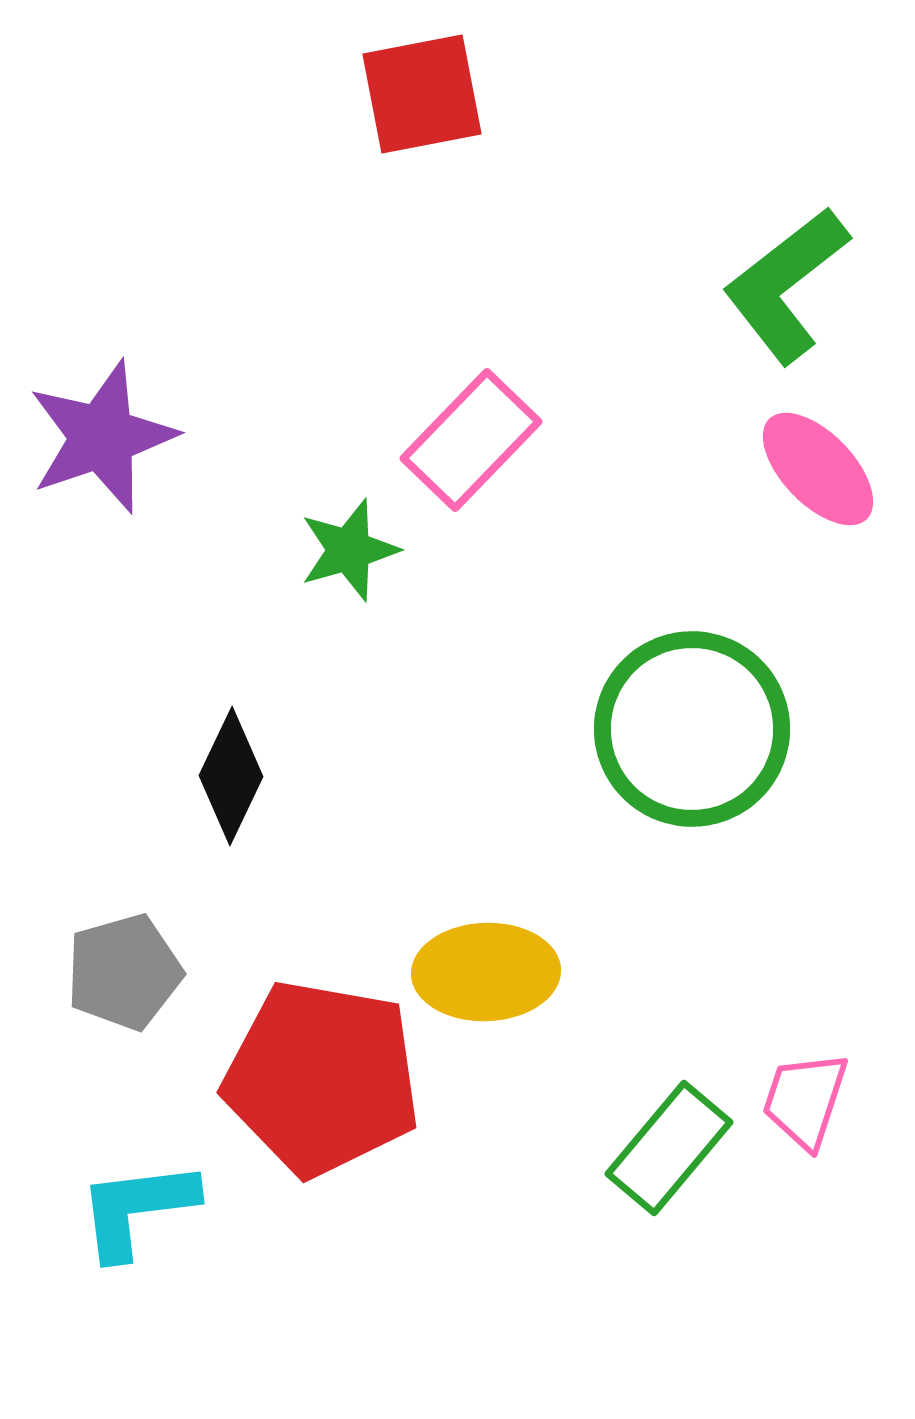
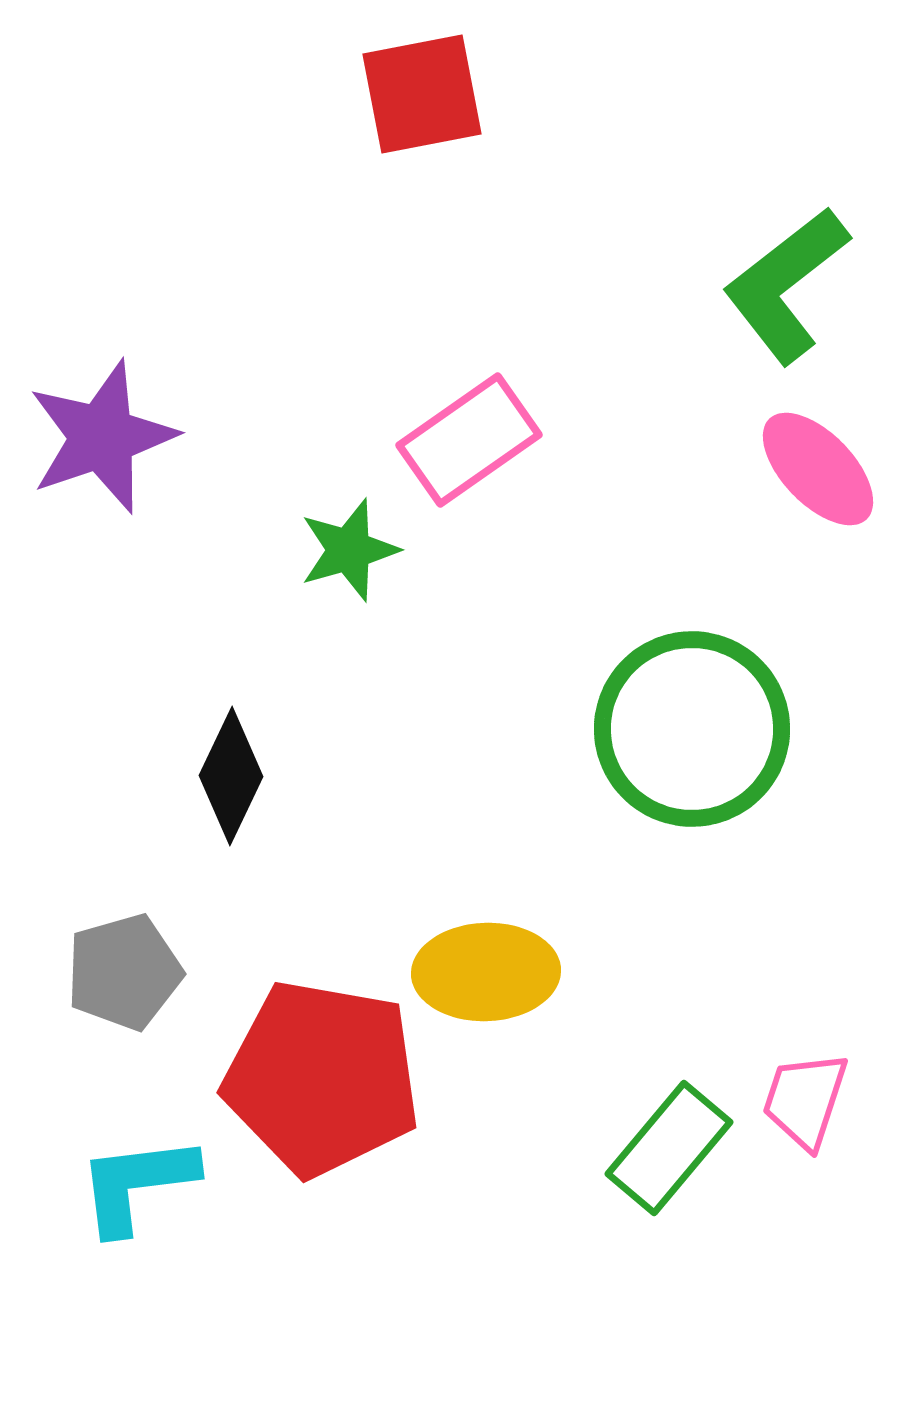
pink rectangle: moved 2 px left; rotated 11 degrees clockwise
cyan L-shape: moved 25 px up
